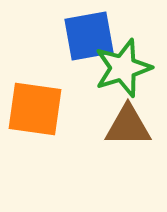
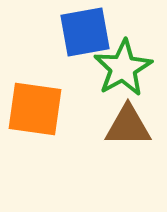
blue square: moved 4 px left, 4 px up
green star: rotated 12 degrees counterclockwise
